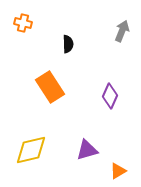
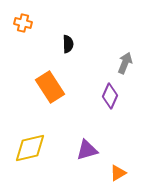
gray arrow: moved 3 px right, 32 px down
yellow diamond: moved 1 px left, 2 px up
orange triangle: moved 2 px down
